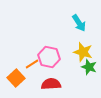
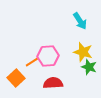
cyan arrow: moved 1 px right, 2 px up
pink hexagon: moved 1 px left, 1 px up; rotated 15 degrees counterclockwise
orange line: moved 2 px up
red semicircle: moved 2 px right, 1 px up
